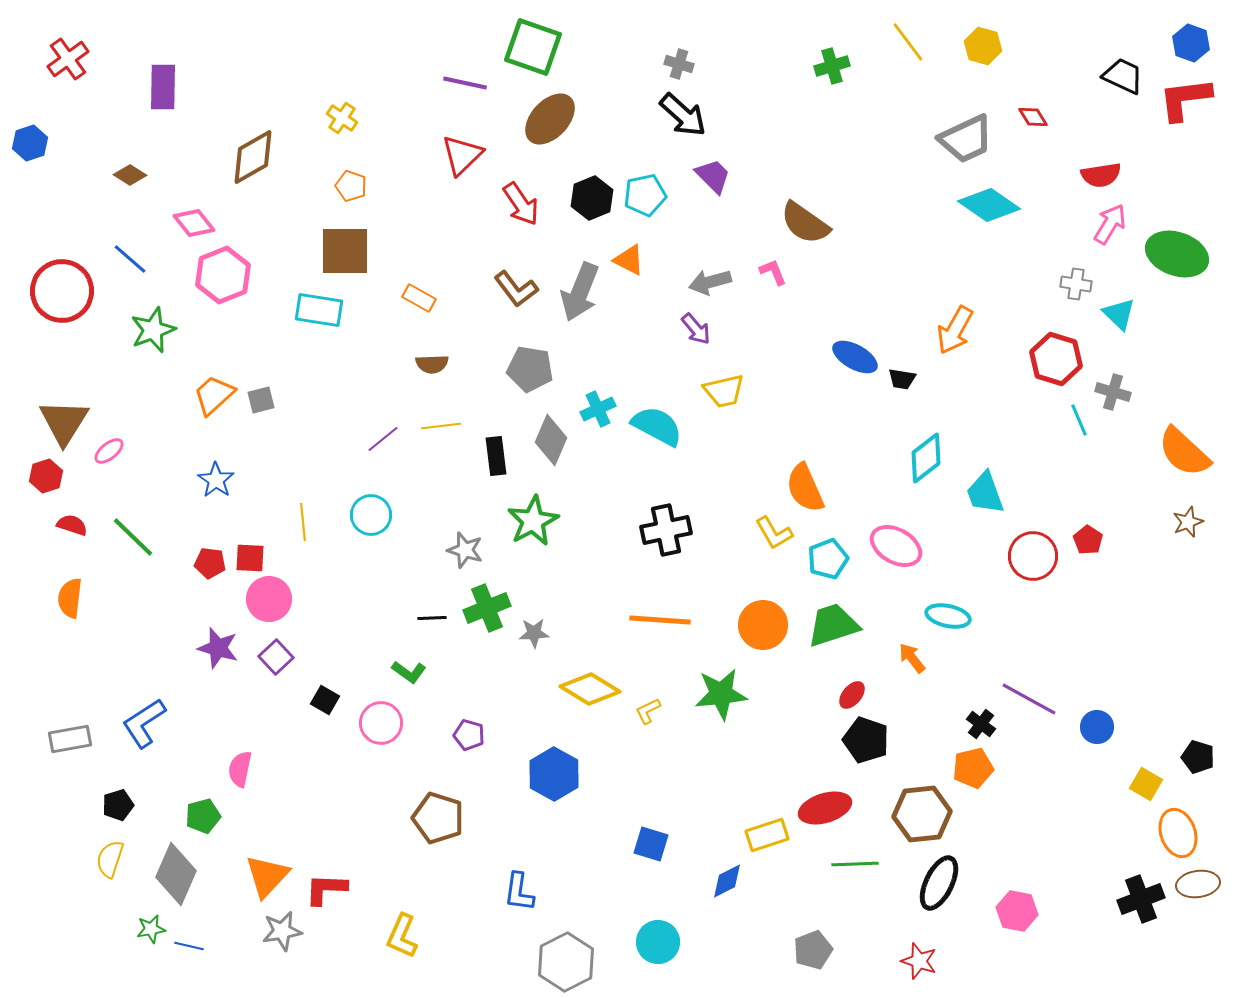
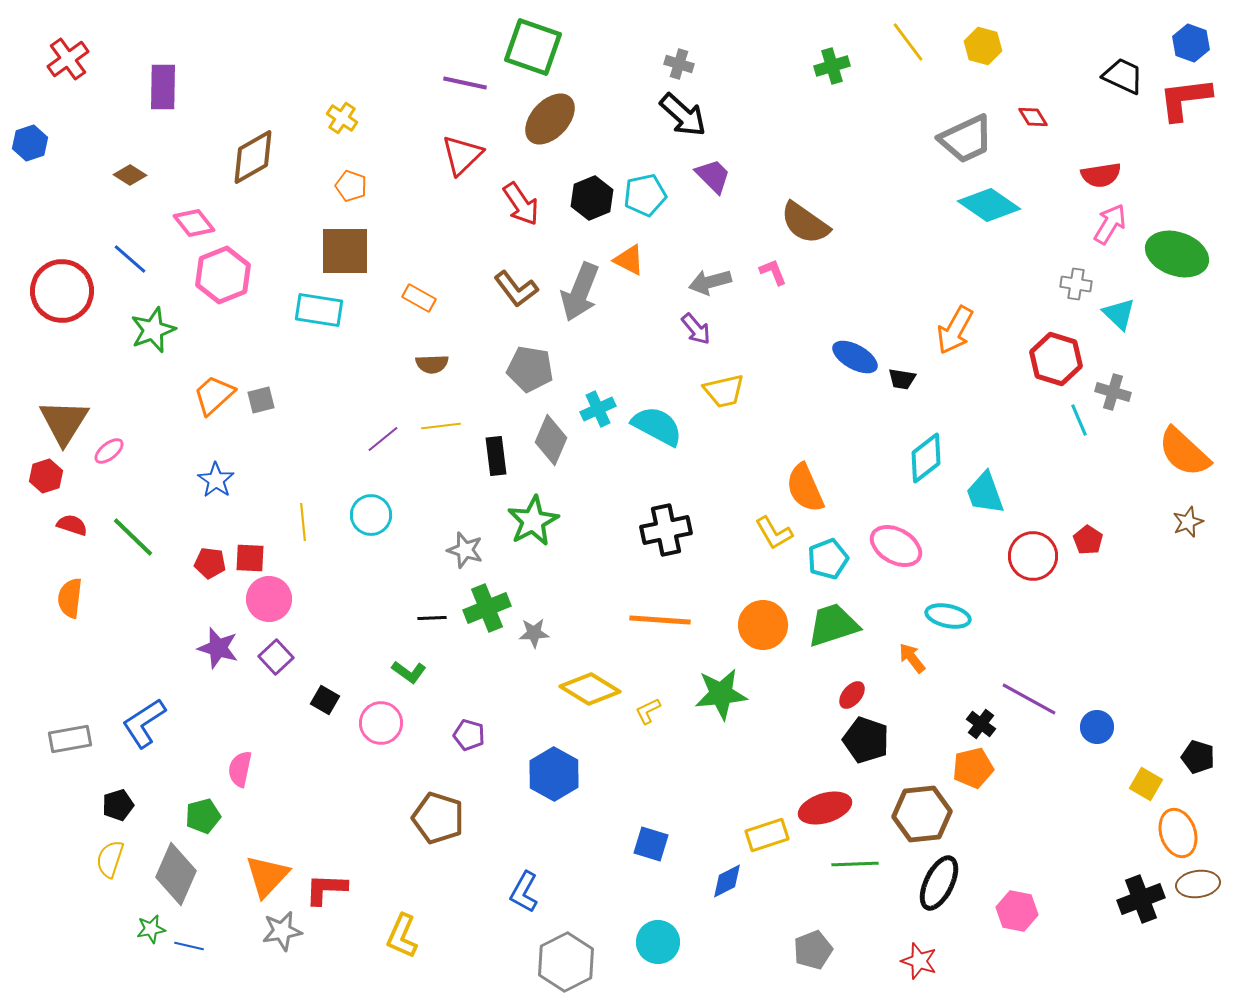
blue L-shape at (519, 892): moved 5 px right; rotated 21 degrees clockwise
